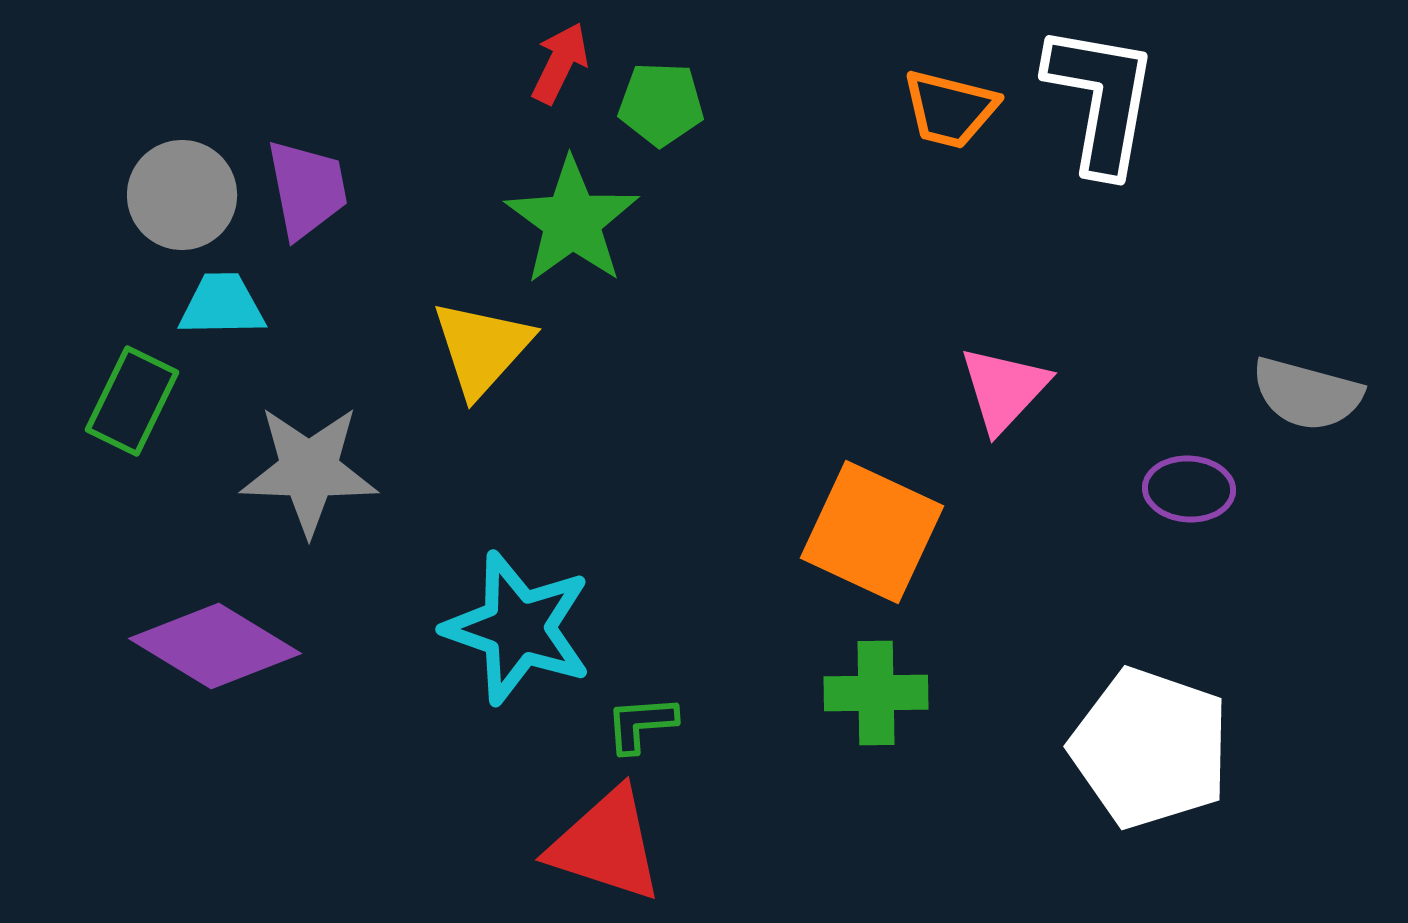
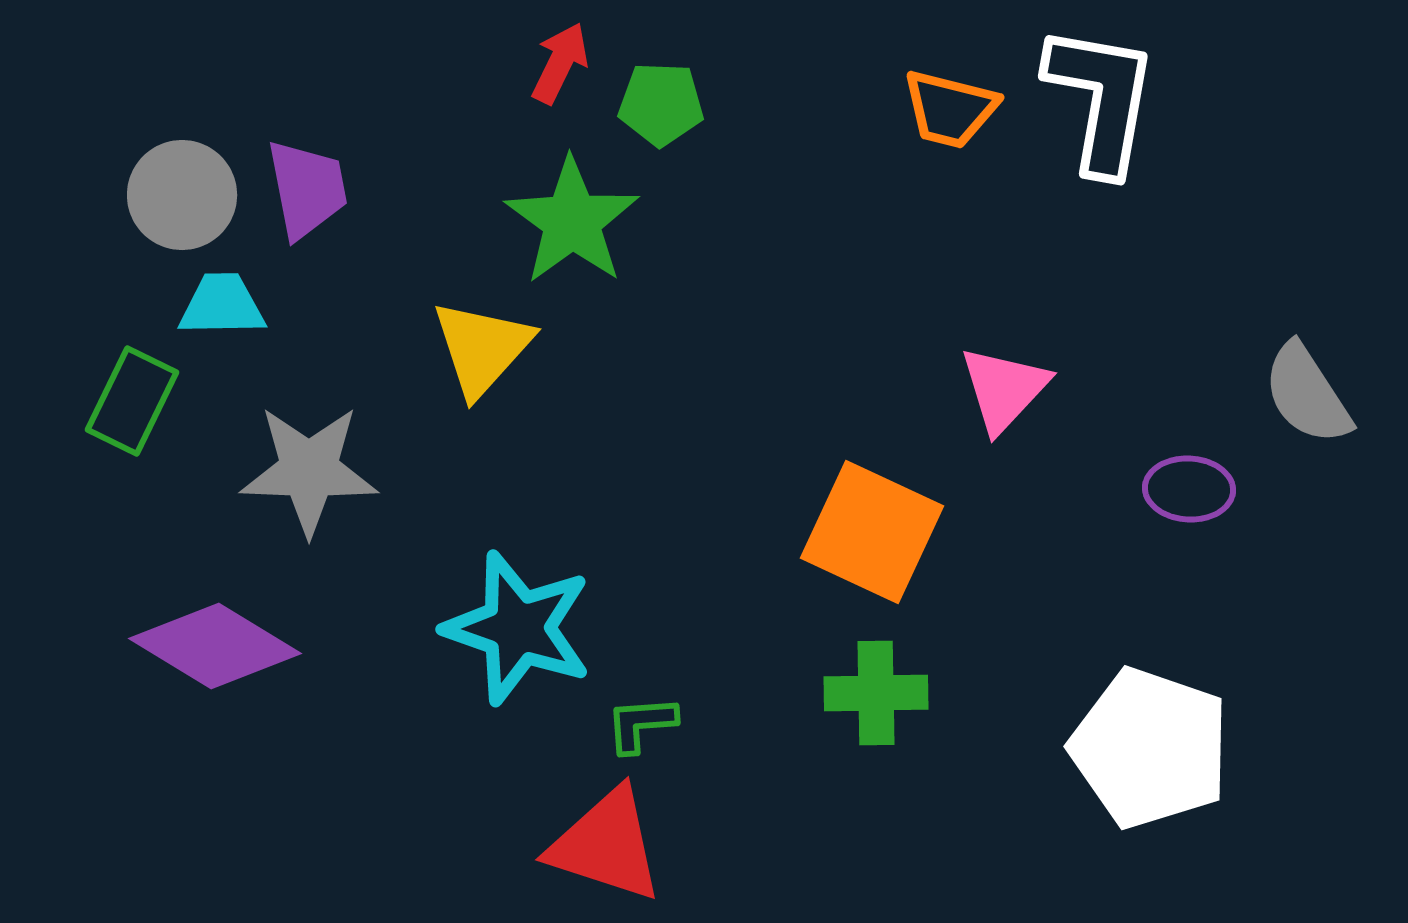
gray semicircle: rotated 42 degrees clockwise
